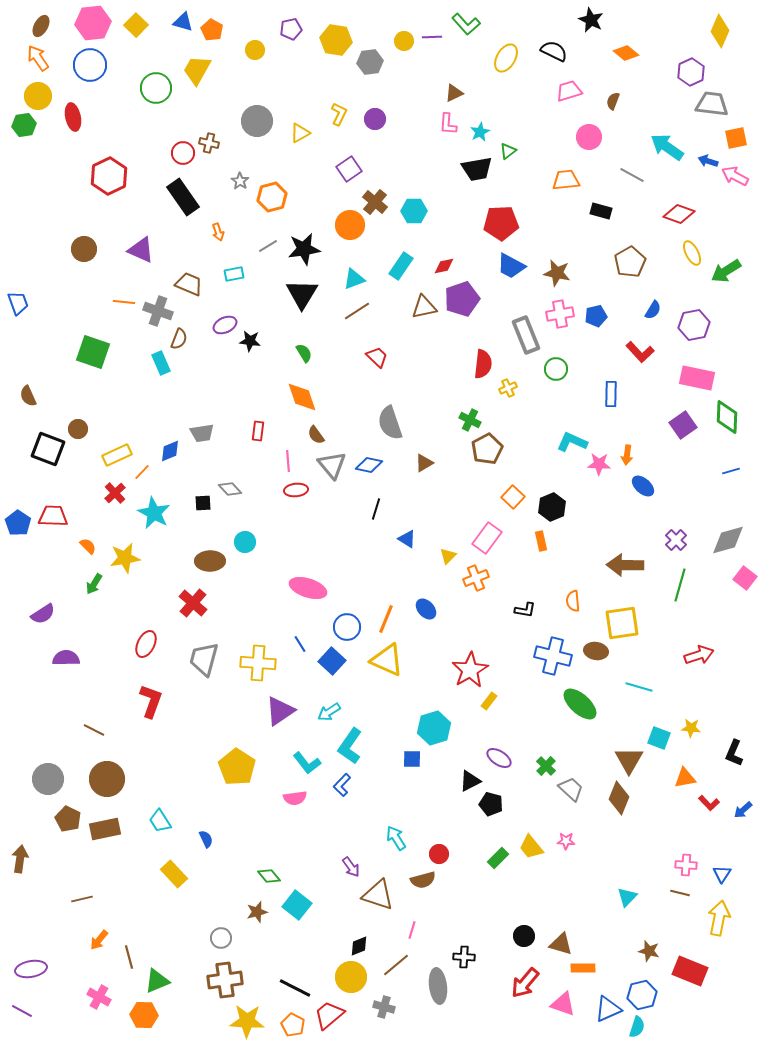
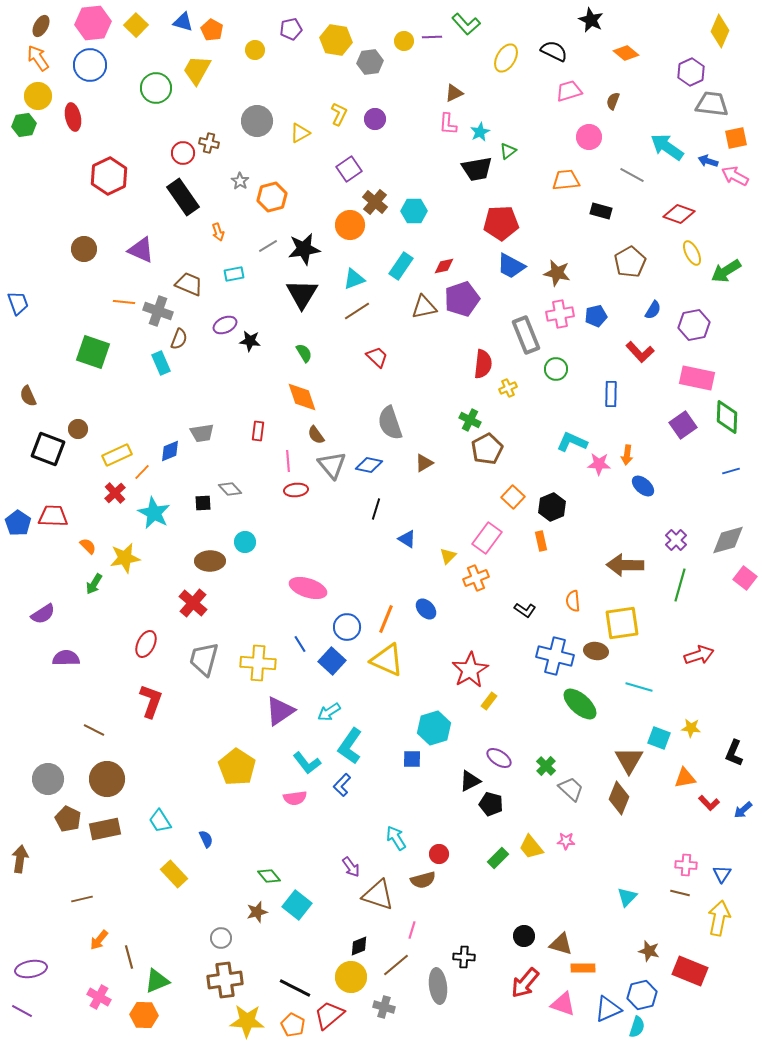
black L-shape at (525, 610): rotated 25 degrees clockwise
blue cross at (553, 656): moved 2 px right
